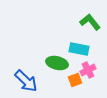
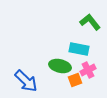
green ellipse: moved 3 px right, 3 px down
